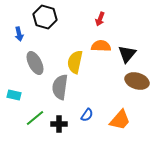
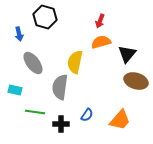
red arrow: moved 2 px down
orange semicircle: moved 4 px up; rotated 18 degrees counterclockwise
gray ellipse: moved 2 px left; rotated 10 degrees counterclockwise
brown ellipse: moved 1 px left
cyan rectangle: moved 1 px right, 5 px up
green line: moved 6 px up; rotated 48 degrees clockwise
black cross: moved 2 px right
